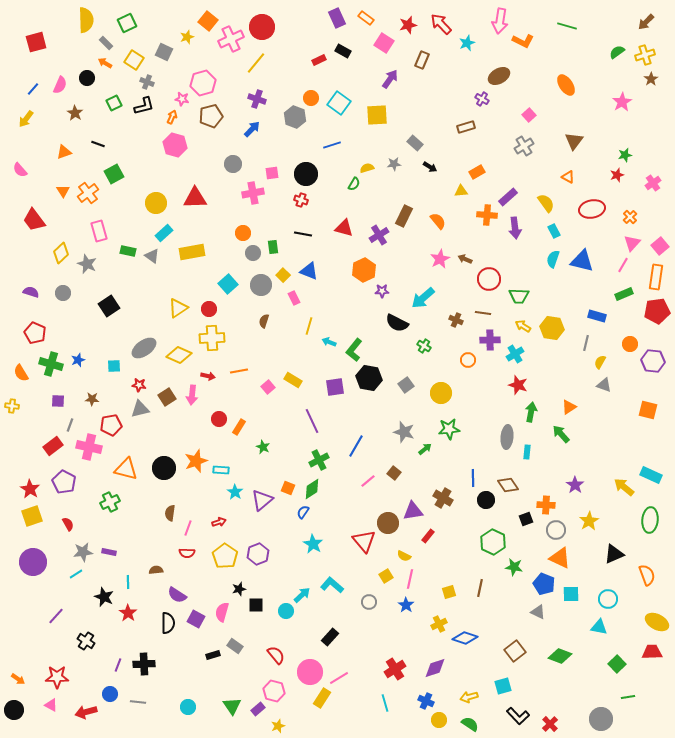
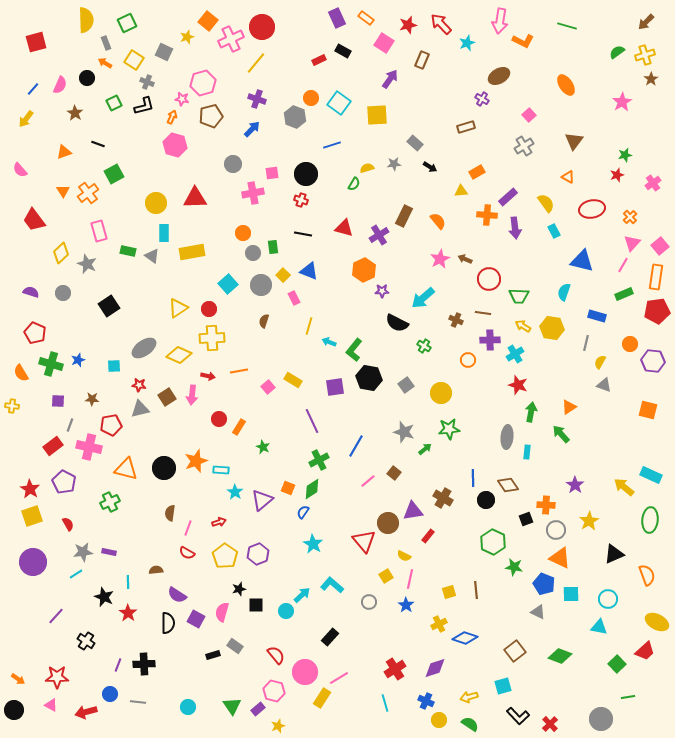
gray rectangle at (106, 43): rotated 24 degrees clockwise
cyan rectangle at (164, 233): rotated 48 degrees counterclockwise
cyan semicircle at (553, 259): moved 11 px right, 33 px down
red semicircle at (187, 553): rotated 28 degrees clockwise
brown line at (480, 588): moved 4 px left, 2 px down; rotated 18 degrees counterclockwise
red trapezoid at (652, 652): moved 7 px left, 1 px up; rotated 140 degrees clockwise
pink circle at (310, 672): moved 5 px left
